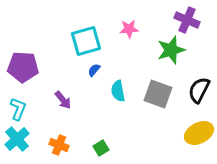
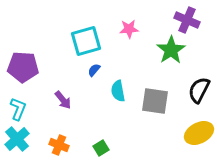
green star: rotated 16 degrees counterclockwise
gray square: moved 3 px left, 7 px down; rotated 12 degrees counterclockwise
